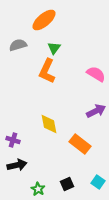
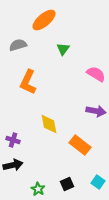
green triangle: moved 9 px right, 1 px down
orange L-shape: moved 19 px left, 11 px down
purple arrow: rotated 36 degrees clockwise
orange rectangle: moved 1 px down
black arrow: moved 4 px left
